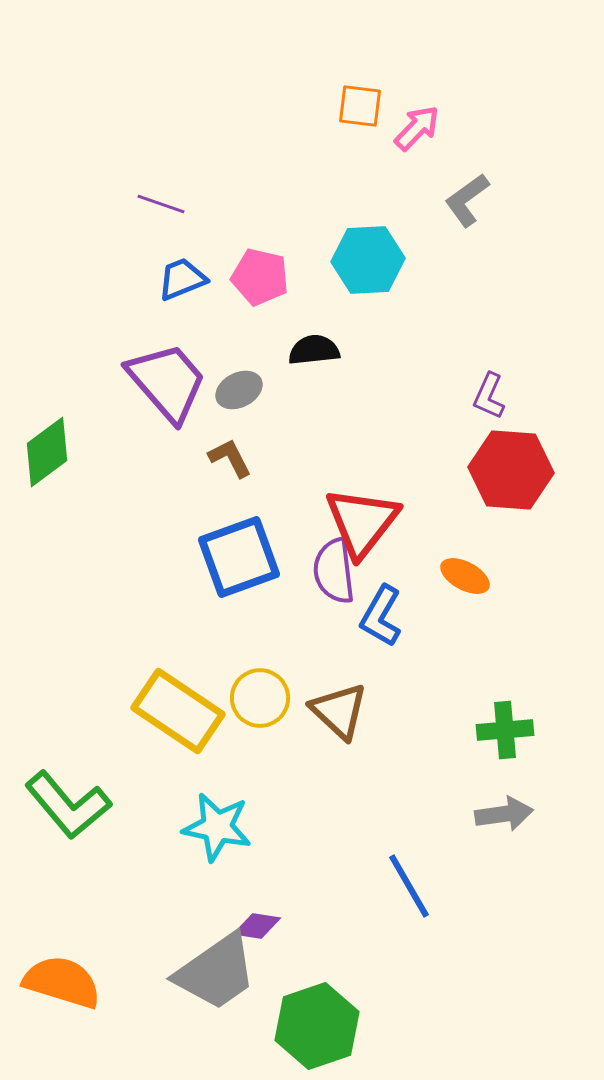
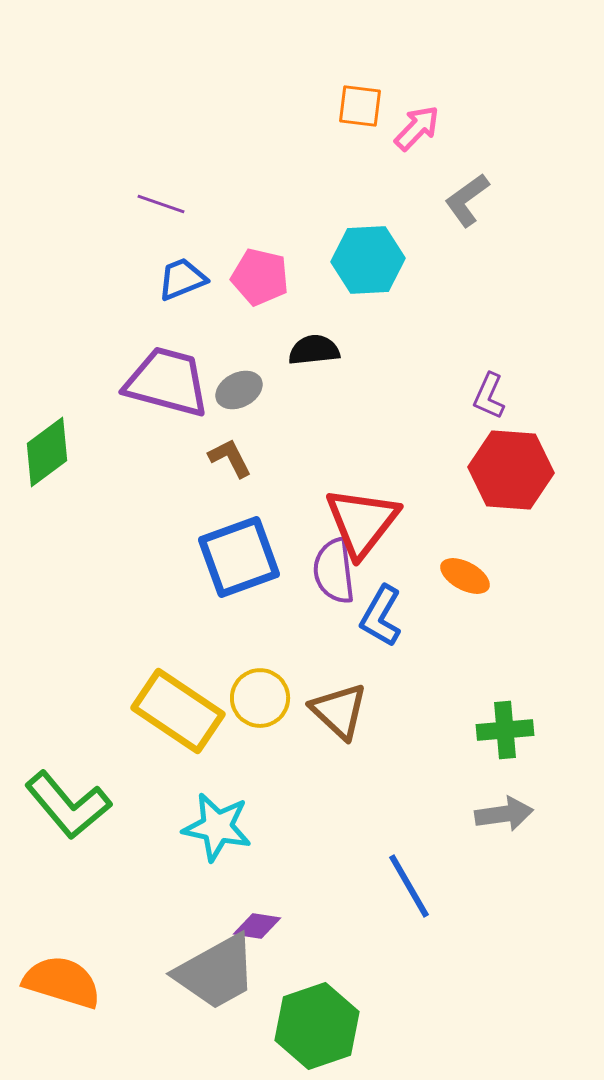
purple trapezoid: rotated 34 degrees counterclockwise
gray trapezoid: rotated 6 degrees clockwise
